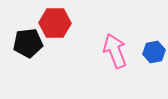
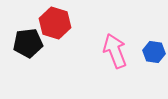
red hexagon: rotated 16 degrees clockwise
blue hexagon: rotated 20 degrees clockwise
